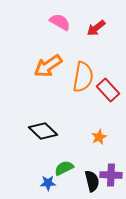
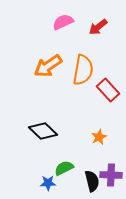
pink semicircle: moved 3 px right; rotated 55 degrees counterclockwise
red arrow: moved 2 px right, 1 px up
orange semicircle: moved 7 px up
